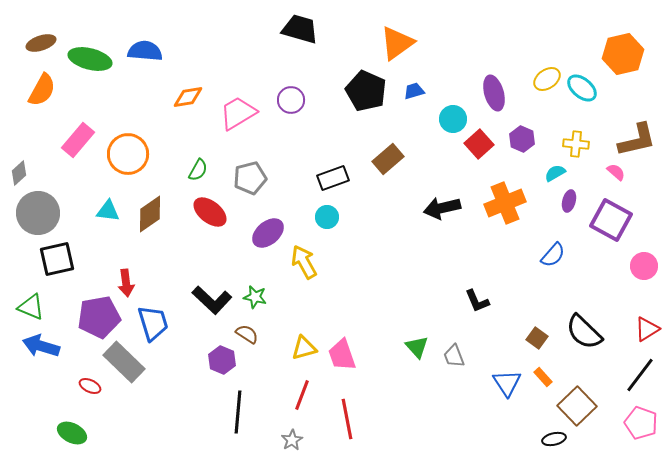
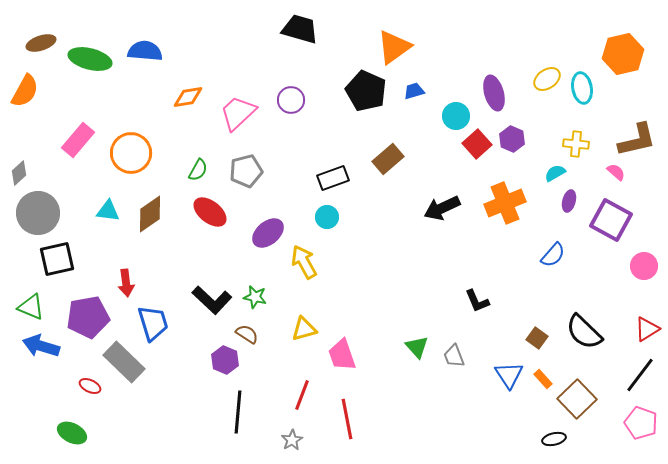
orange triangle at (397, 43): moved 3 px left, 4 px down
cyan ellipse at (582, 88): rotated 40 degrees clockwise
orange semicircle at (42, 90): moved 17 px left, 1 px down
pink trapezoid at (238, 113): rotated 12 degrees counterclockwise
cyan circle at (453, 119): moved 3 px right, 3 px up
purple hexagon at (522, 139): moved 10 px left
red square at (479, 144): moved 2 px left
orange circle at (128, 154): moved 3 px right, 1 px up
gray pentagon at (250, 178): moved 4 px left, 7 px up
black arrow at (442, 208): rotated 12 degrees counterclockwise
purple pentagon at (99, 317): moved 11 px left
yellow triangle at (304, 348): moved 19 px up
purple hexagon at (222, 360): moved 3 px right
orange rectangle at (543, 377): moved 2 px down
blue triangle at (507, 383): moved 2 px right, 8 px up
brown square at (577, 406): moved 7 px up
